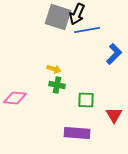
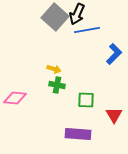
gray square: moved 3 px left; rotated 24 degrees clockwise
purple rectangle: moved 1 px right, 1 px down
